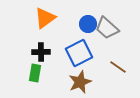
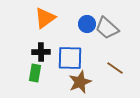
blue circle: moved 1 px left
blue square: moved 9 px left, 5 px down; rotated 28 degrees clockwise
brown line: moved 3 px left, 1 px down
